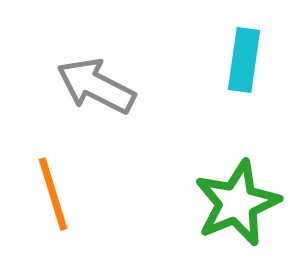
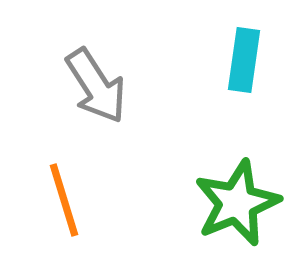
gray arrow: rotated 150 degrees counterclockwise
orange line: moved 11 px right, 6 px down
